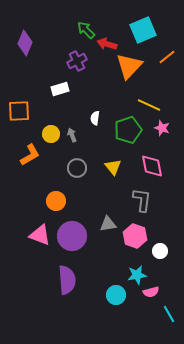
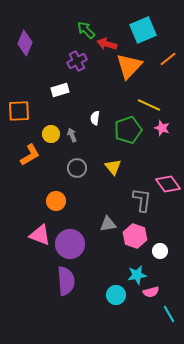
orange line: moved 1 px right, 2 px down
white rectangle: moved 1 px down
pink diamond: moved 16 px right, 18 px down; rotated 25 degrees counterclockwise
purple circle: moved 2 px left, 8 px down
purple semicircle: moved 1 px left, 1 px down
